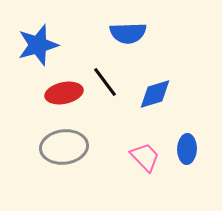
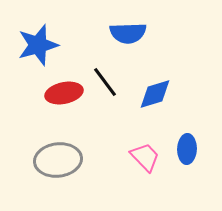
gray ellipse: moved 6 px left, 13 px down
